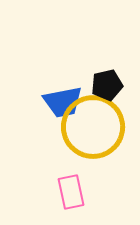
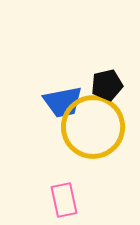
pink rectangle: moved 7 px left, 8 px down
